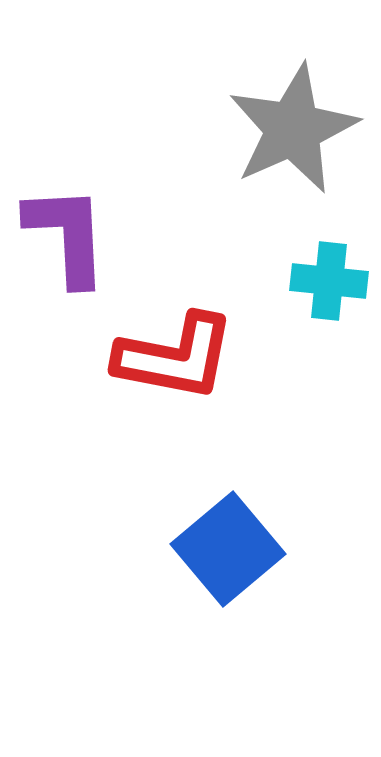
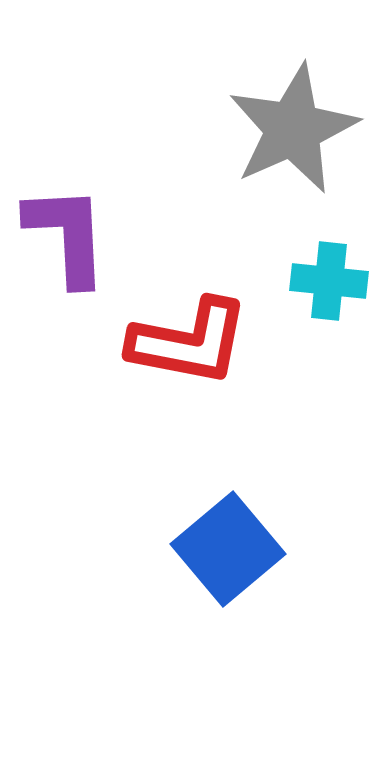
red L-shape: moved 14 px right, 15 px up
